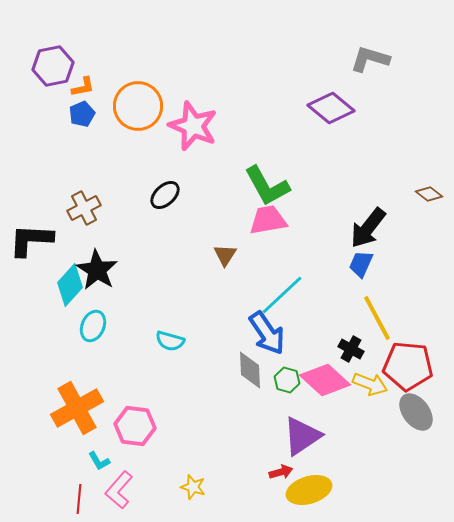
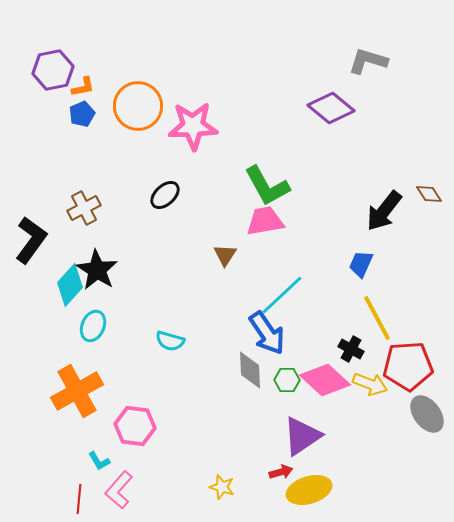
gray L-shape: moved 2 px left, 2 px down
purple hexagon: moved 4 px down
pink star: rotated 24 degrees counterclockwise
brown diamond: rotated 20 degrees clockwise
pink trapezoid: moved 3 px left, 1 px down
black arrow: moved 16 px right, 17 px up
black L-shape: rotated 123 degrees clockwise
red pentagon: rotated 9 degrees counterclockwise
green hexagon: rotated 15 degrees counterclockwise
orange cross: moved 17 px up
gray ellipse: moved 11 px right, 2 px down
yellow star: moved 29 px right
